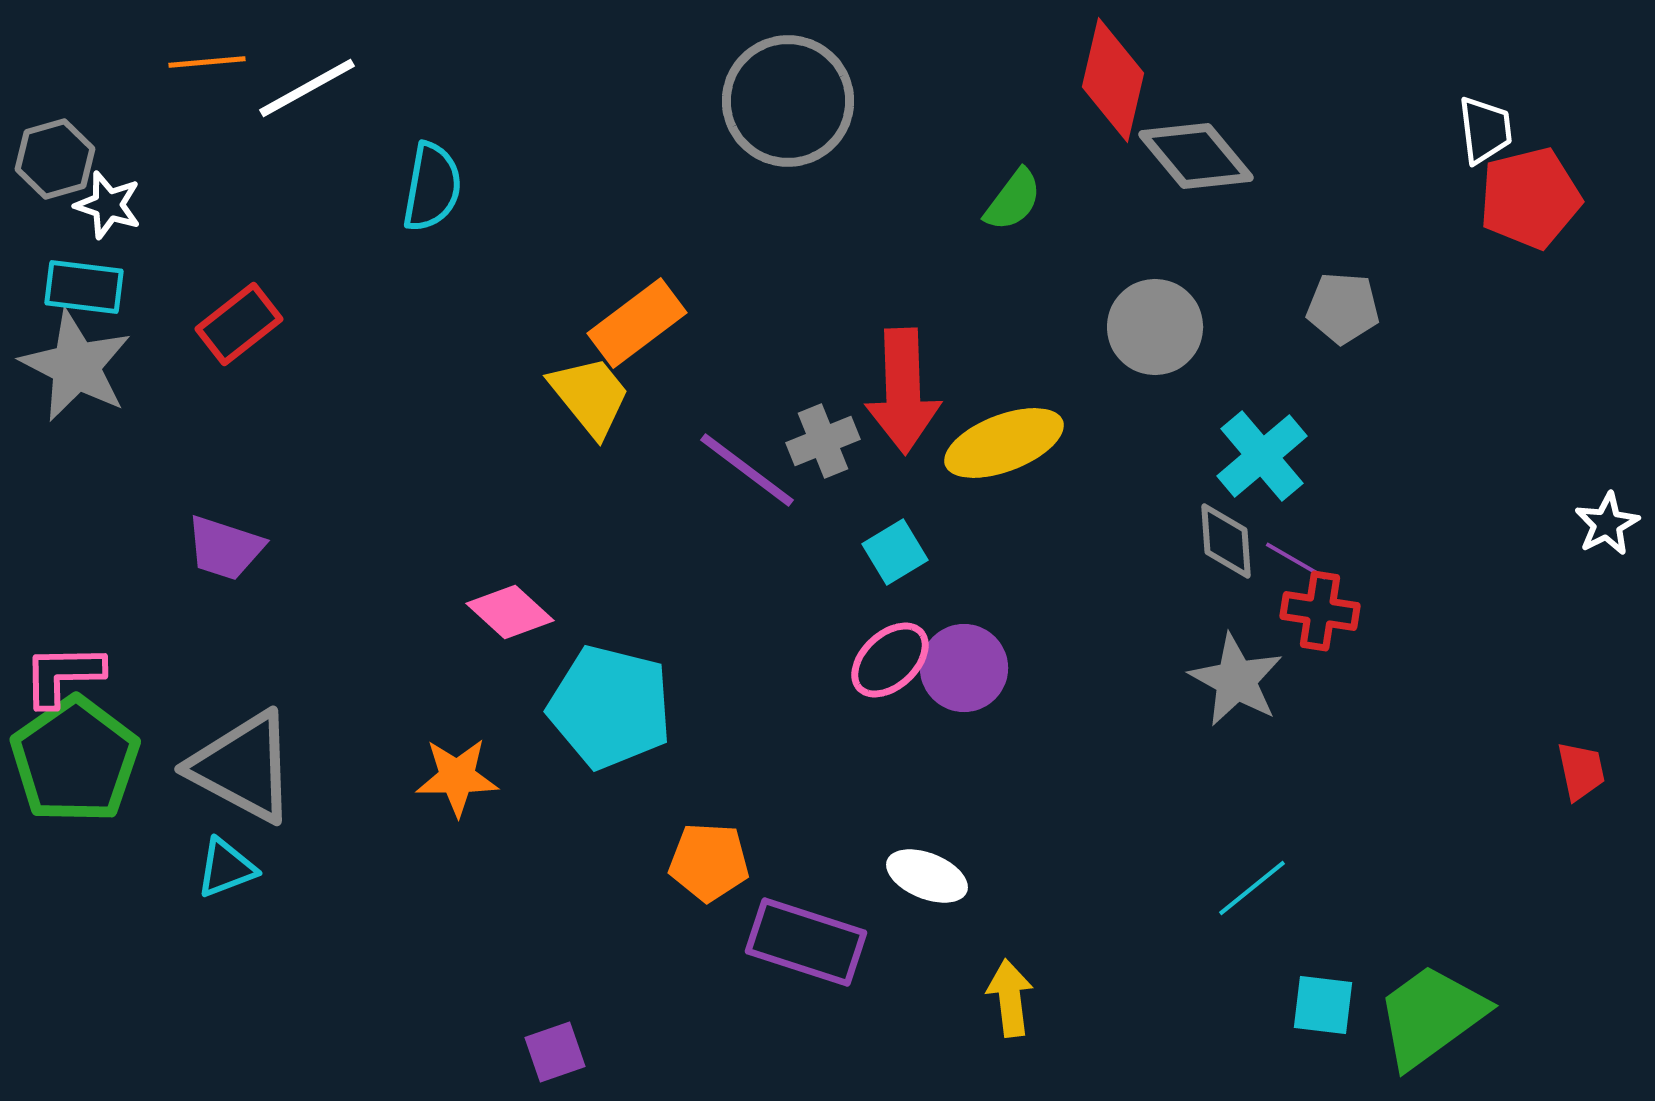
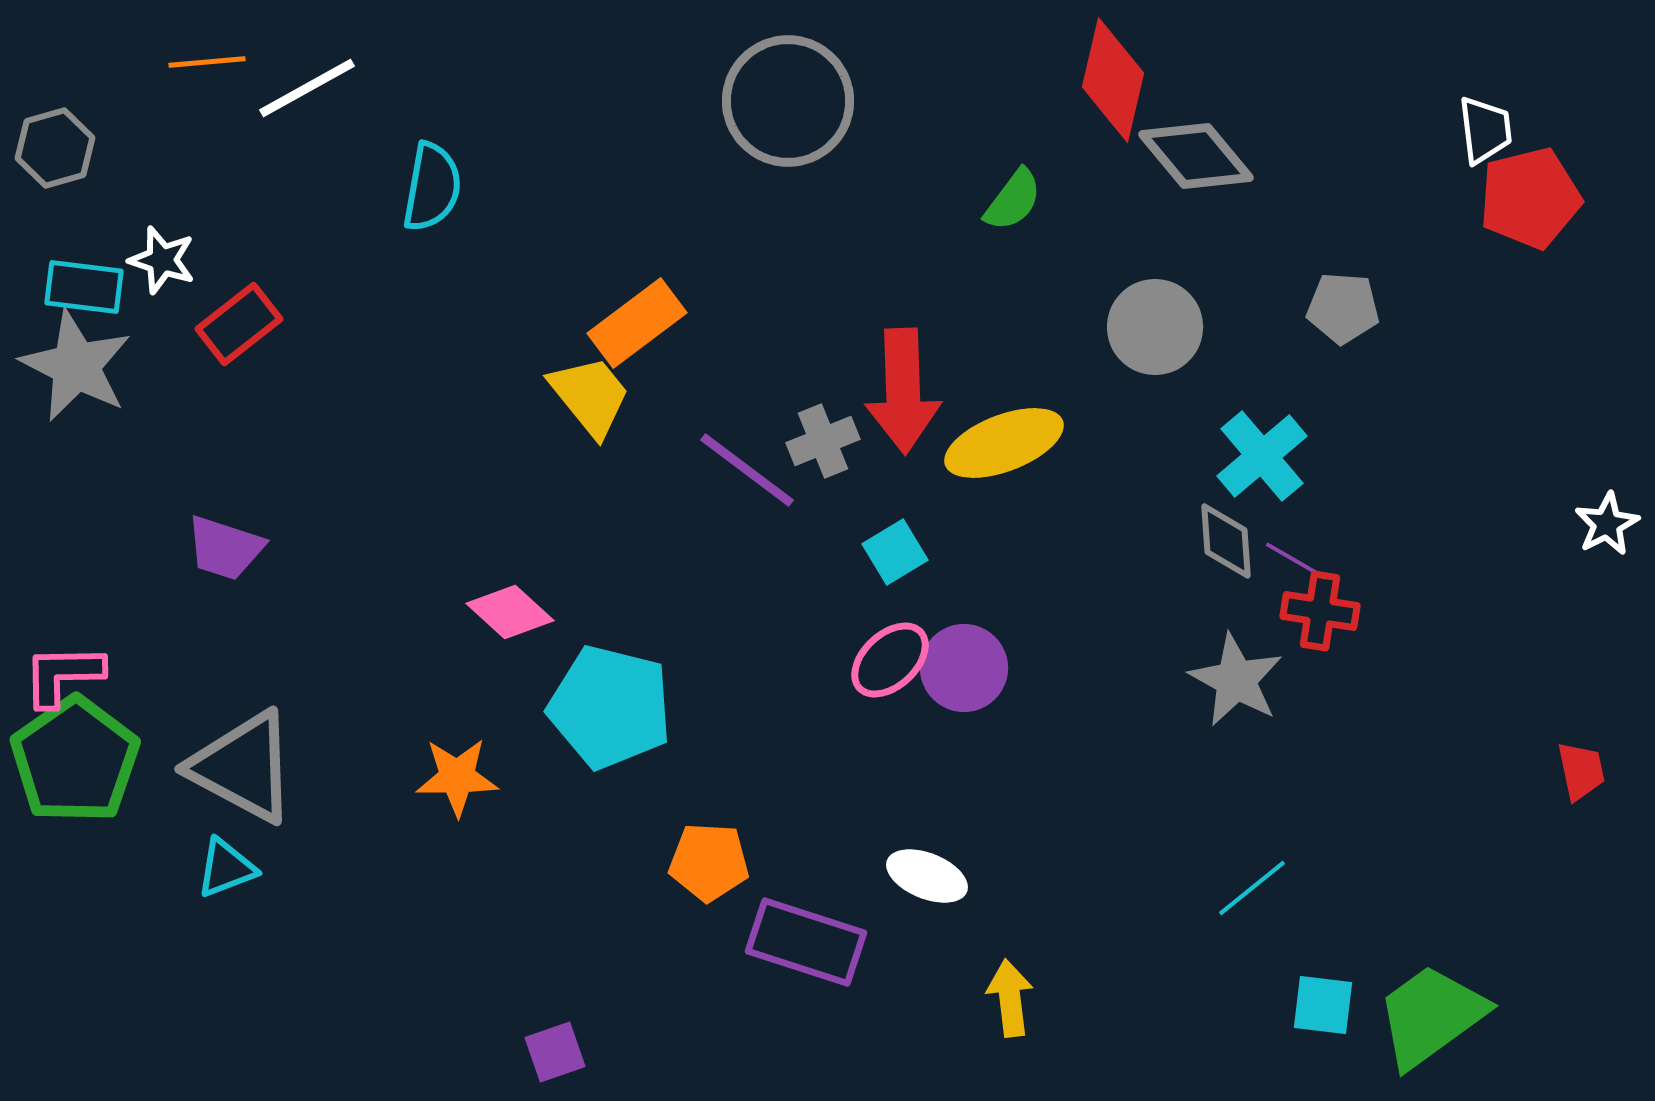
gray hexagon at (55, 159): moved 11 px up
white star at (108, 205): moved 54 px right, 55 px down
